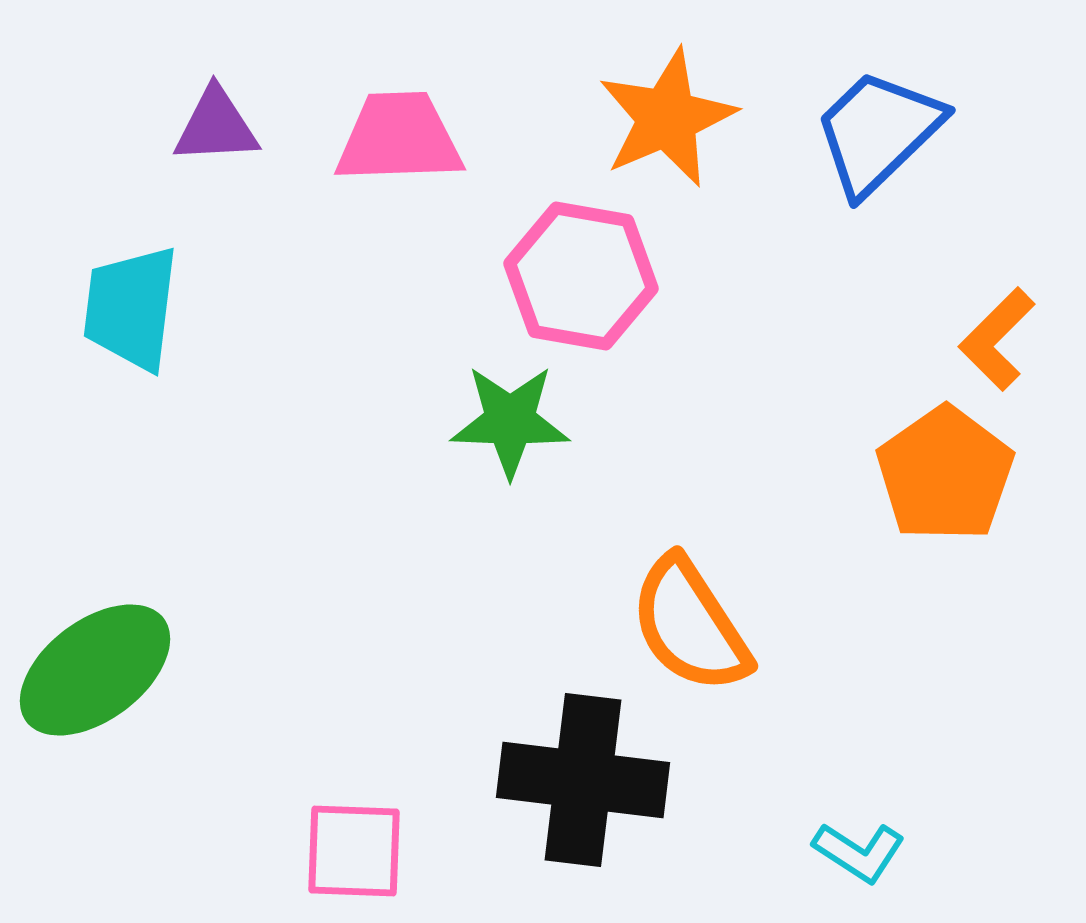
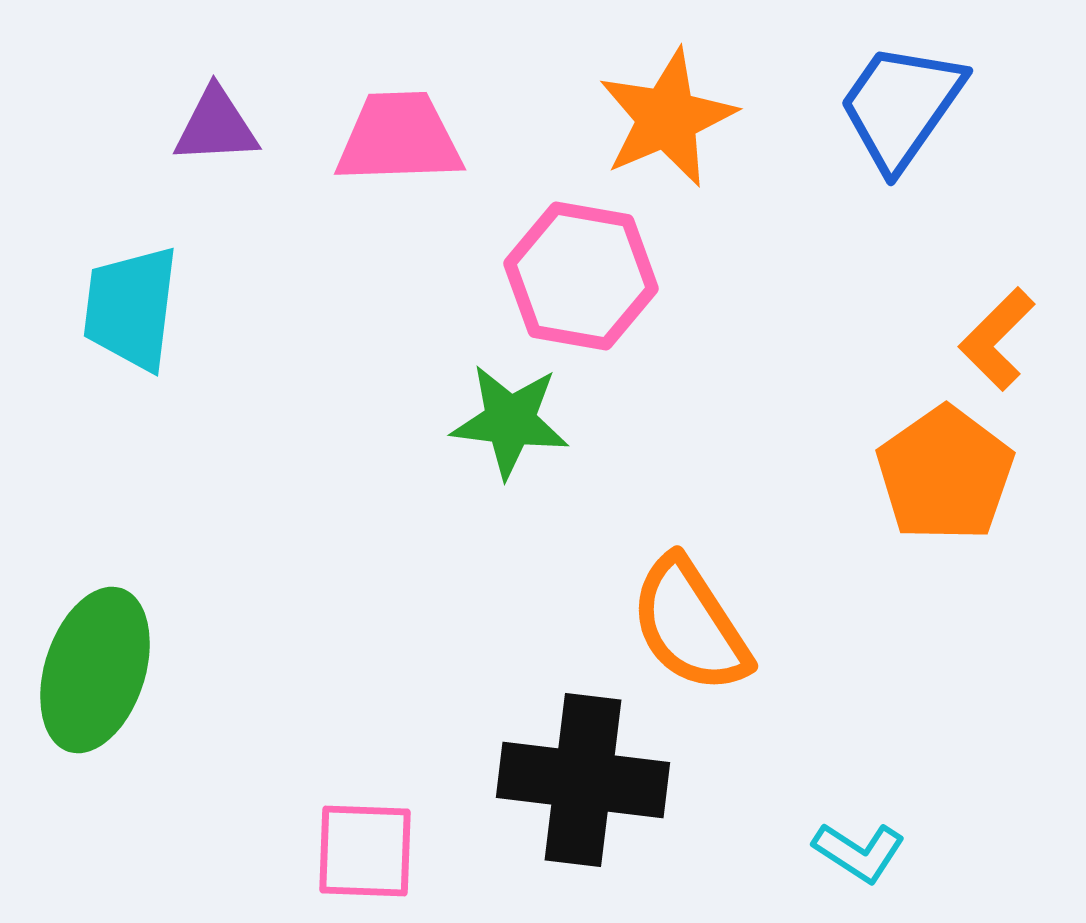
blue trapezoid: moved 23 px right, 26 px up; rotated 11 degrees counterclockwise
green star: rotated 5 degrees clockwise
green ellipse: rotated 35 degrees counterclockwise
pink square: moved 11 px right
